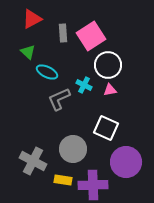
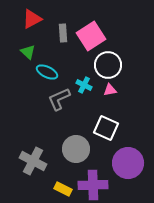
gray circle: moved 3 px right
purple circle: moved 2 px right, 1 px down
yellow rectangle: moved 9 px down; rotated 18 degrees clockwise
